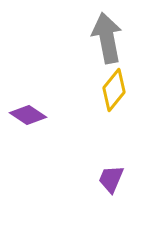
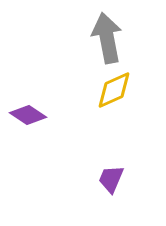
yellow diamond: rotated 27 degrees clockwise
